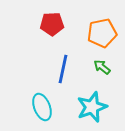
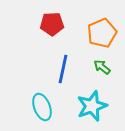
orange pentagon: rotated 12 degrees counterclockwise
cyan star: moved 1 px up
